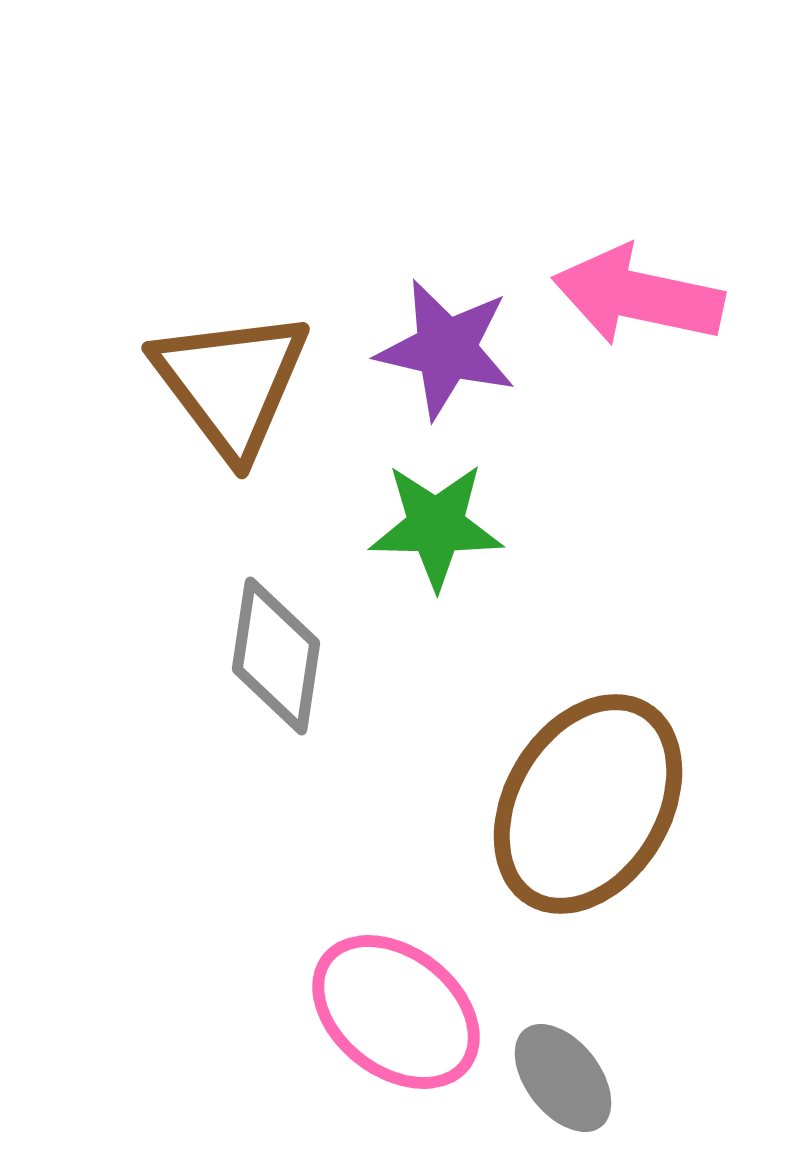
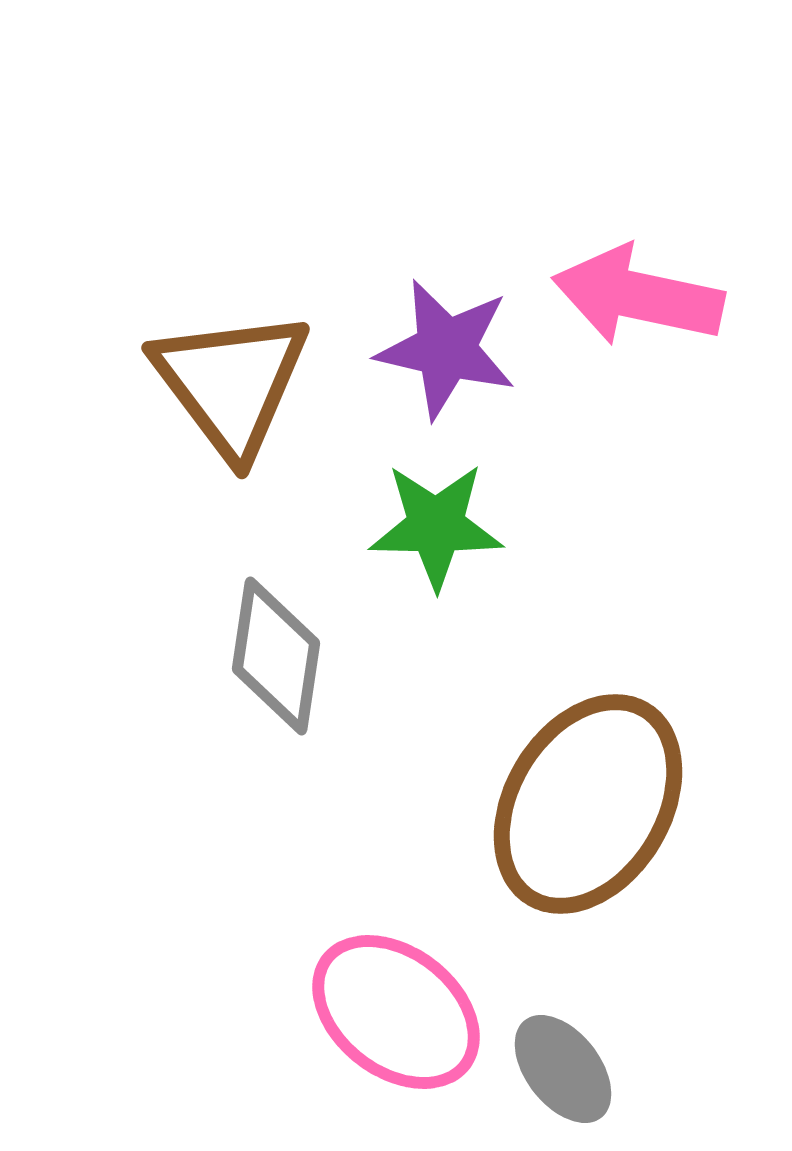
gray ellipse: moved 9 px up
